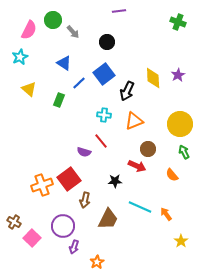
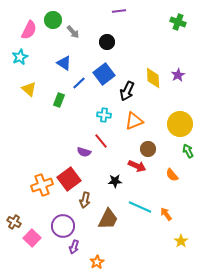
green arrow: moved 4 px right, 1 px up
